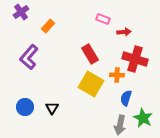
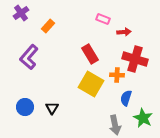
purple cross: moved 1 px down
gray arrow: moved 5 px left; rotated 24 degrees counterclockwise
